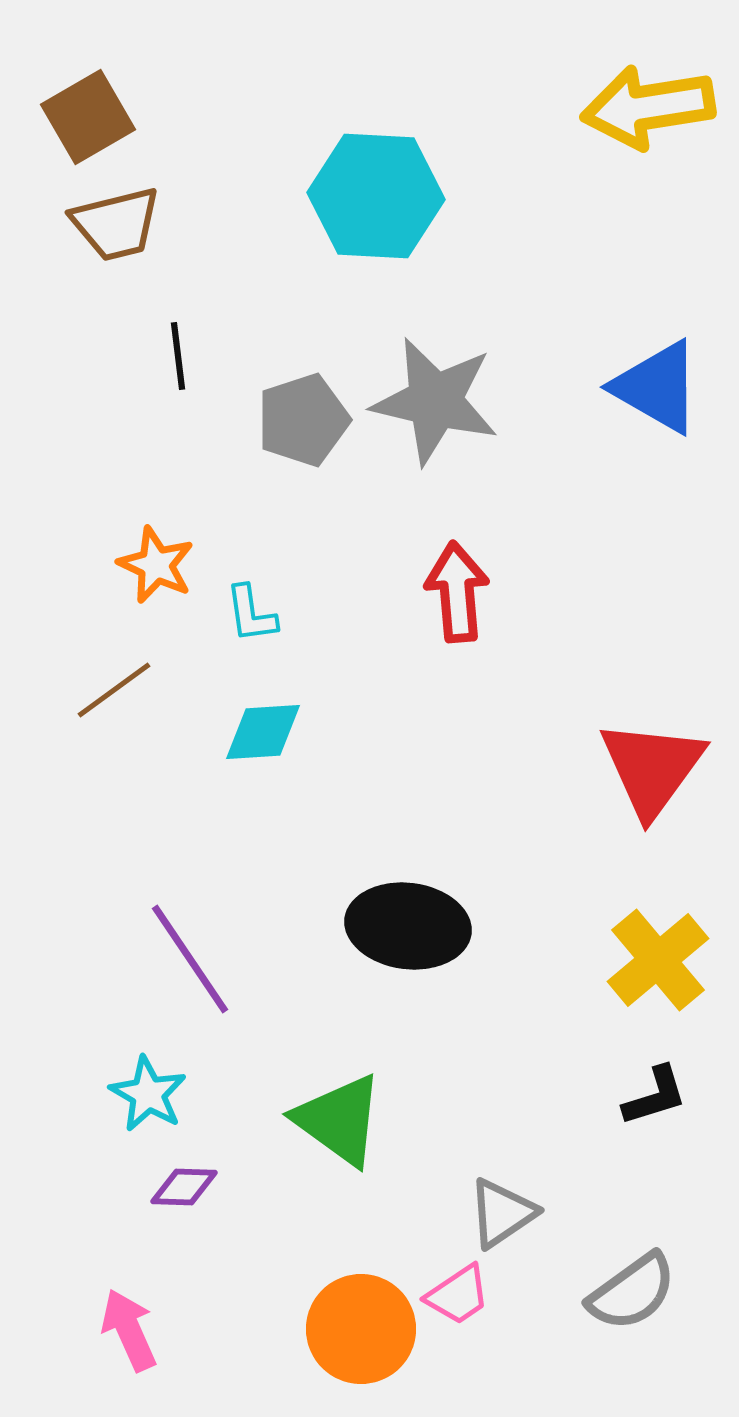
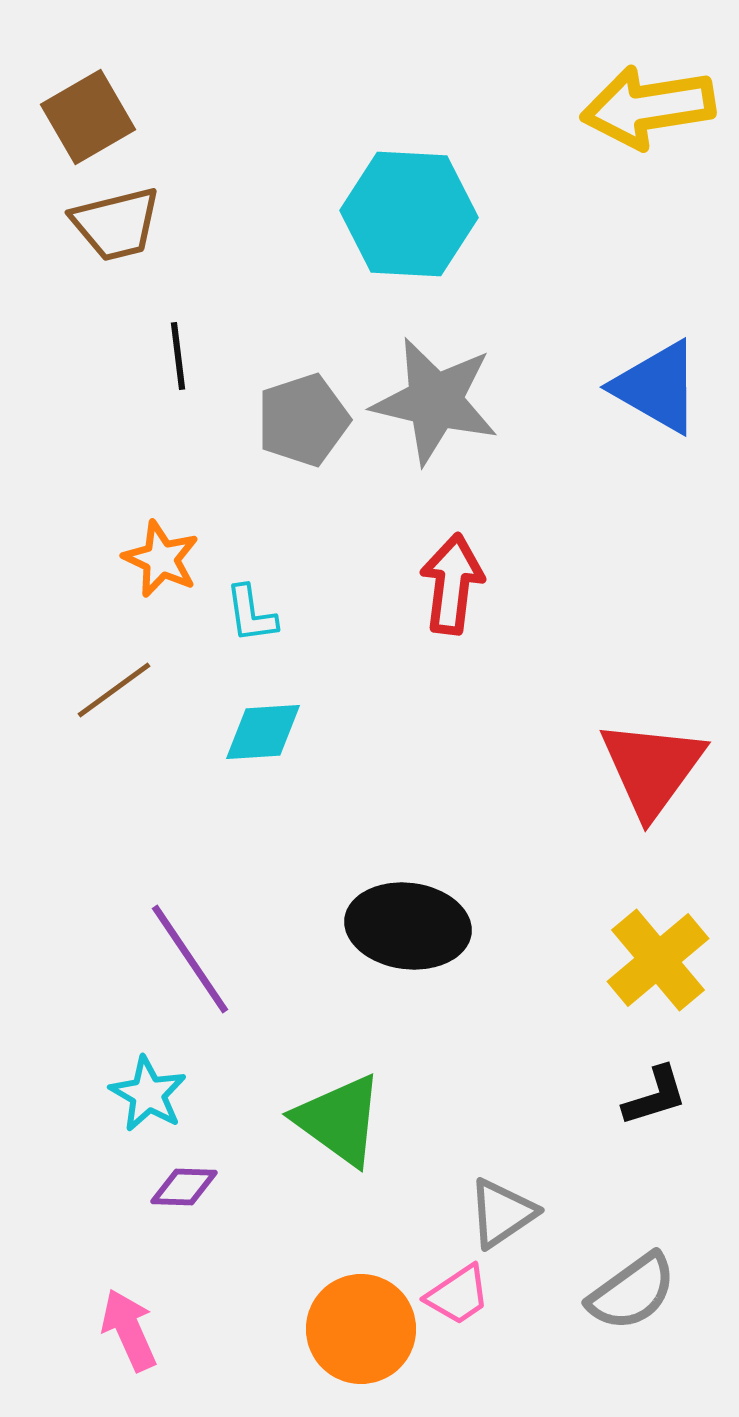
cyan hexagon: moved 33 px right, 18 px down
orange star: moved 5 px right, 6 px up
red arrow: moved 5 px left, 8 px up; rotated 12 degrees clockwise
